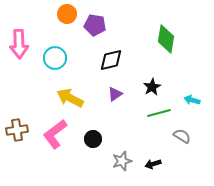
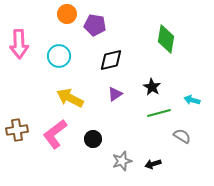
cyan circle: moved 4 px right, 2 px up
black star: rotated 12 degrees counterclockwise
